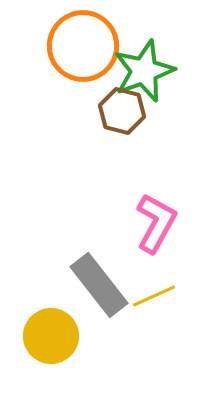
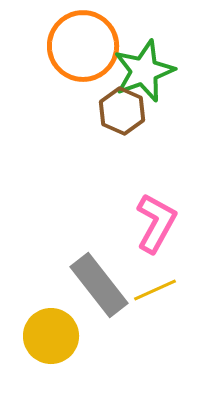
brown hexagon: rotated 9 degrees clockwise
yellow line: moved 1 px right, 6 px up
